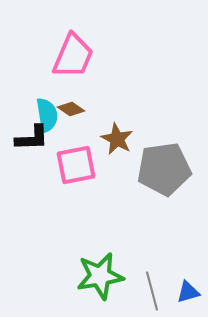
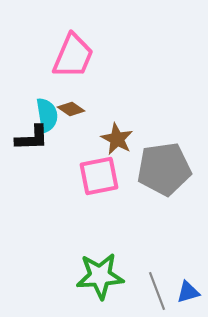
pink square: moved 23 px right, 11 px down
green star: rotated 6 degrees clockwise
gray line: moved 5 px right; rotated 6 degrees counterclockwise
